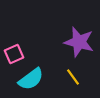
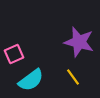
cyan semicircle: moved 1 px down
